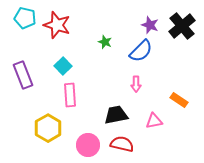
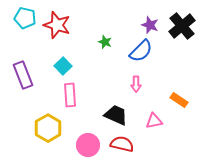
black trapezoid: rotated 35 degrees clockwise
